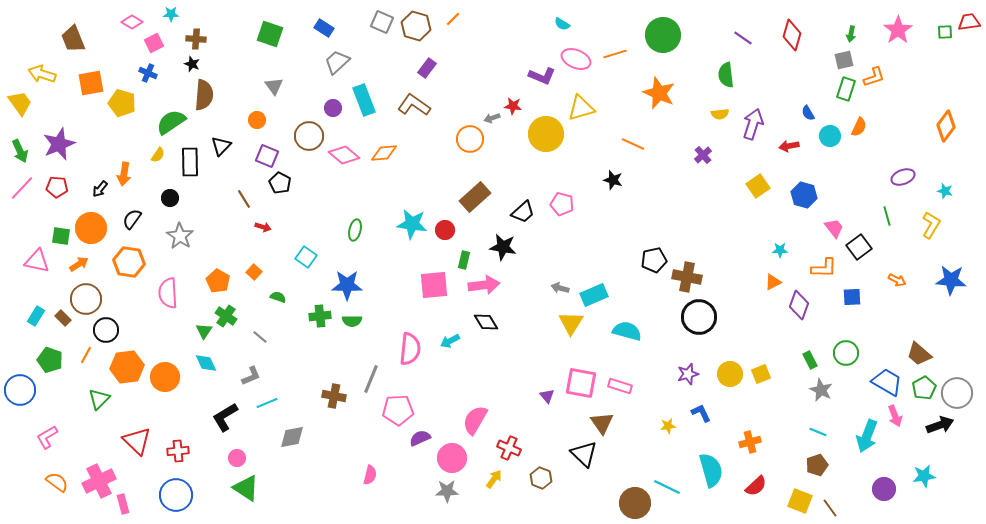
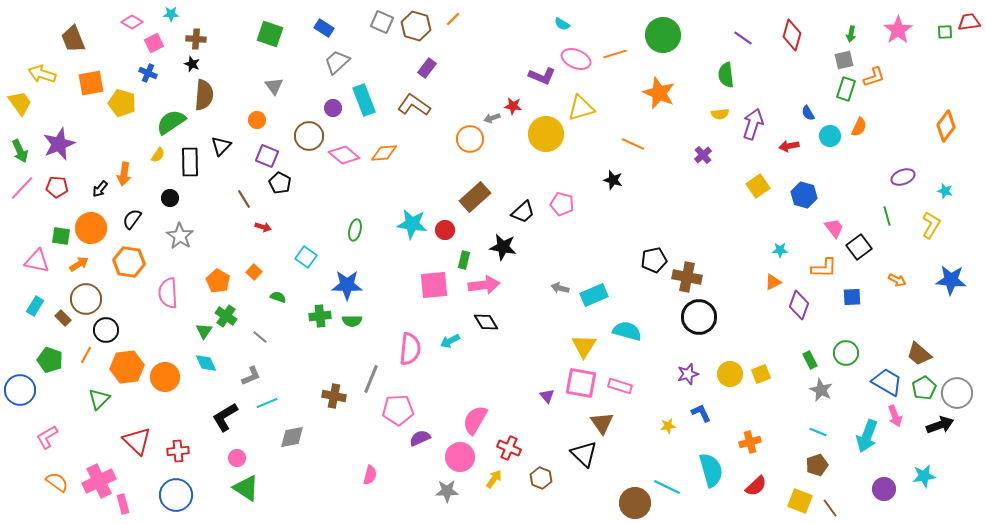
cyan rectangle at (36, 316): moved 1 px left, 10 px up
yellow triangle at (571, 323): moved 13 px right, 23 px down
pink circle at (452, 458): moved 8 px right, 1 px up
